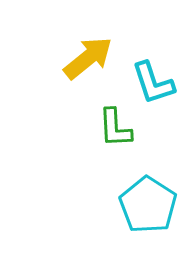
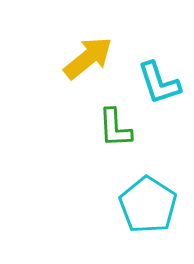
cyan L-shape: moved 6 px right
